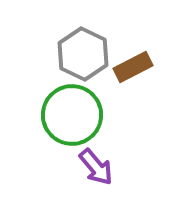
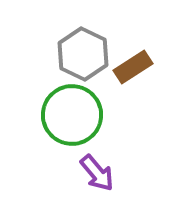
brown rectangle: rotated 6 degrees counterclockwise
purple arrow: moved 1 px right, 6 px down
